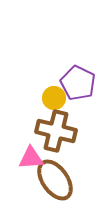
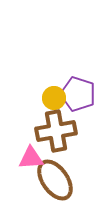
purple pentagon: moved 11 px down; rotated 8 degrees counterclockwise
brown cross: rotated 24 degrees counterclockwise
